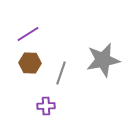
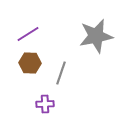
gray star: moved 7 px left, 24 px up
purple cross: moved 1 px left, 2 px up
